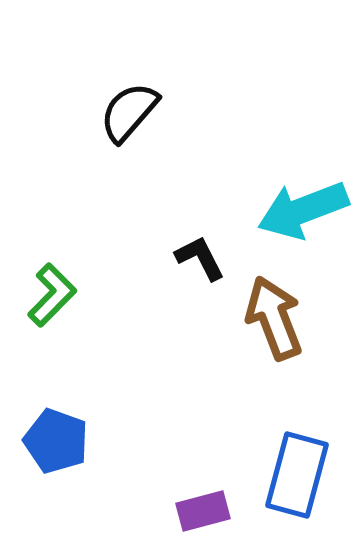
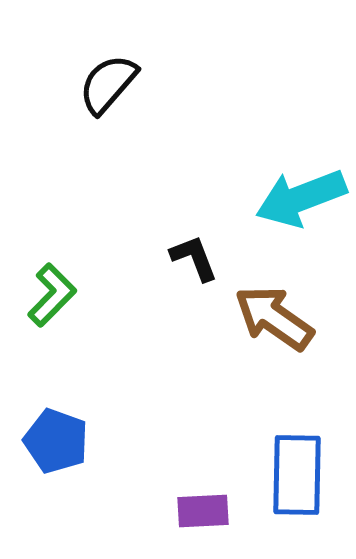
black semicircle: moved 21 px left, 28 px up
cyan arrow: moved 2 px left, 12 px up
black L-shape: moved 6 px left; rotated 6 degrees clockwise
brown arrow: rotated 34 degrees counterclockwise
blue rectangle: rotated 14 degrees counterclockwise
purple rectangle: rotated 12 degrees clockwise
